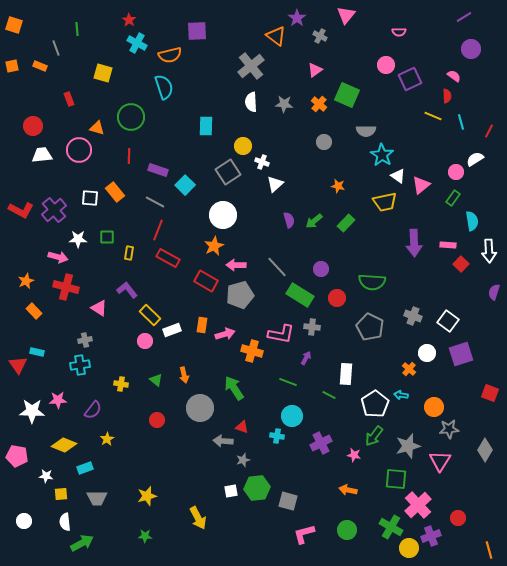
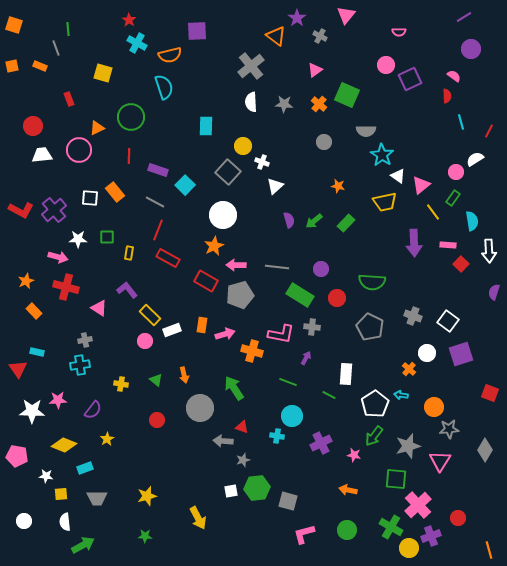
green line at (77, 29): moved 9 px left
yellow line at (433, 116): moved 96 px down; rotated 30 degrees clockwise
orange triangle at (97, 128): rotated 42 degrees counterclockwise
gray square at (228, 172): rotated 15 degrees counterclockwise
white triangle at (275, 184): moved 2 px down
gray line at (277, 267): rotated 40 degrees counterclockwise
red triangle at (18, 365): moved 4 px down
green arrow at (82, 543): moved 1 px right, 2 px down
